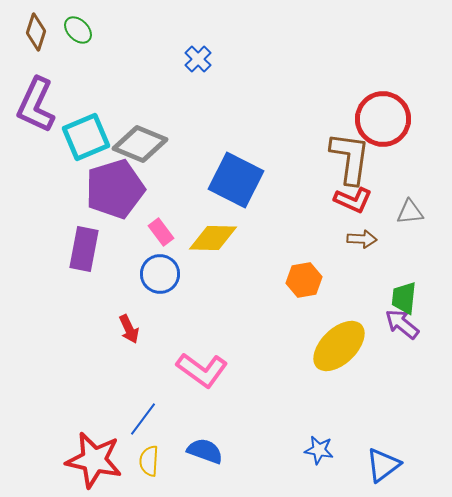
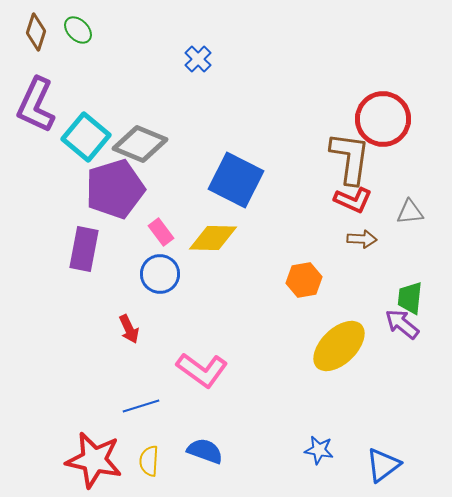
cyan square: rotated 27 degrees counterclockwise
green trapezoid: moved 6 px right
blue line: moved 2 px left, 13 px up; rotated 36 degrees clockwise
